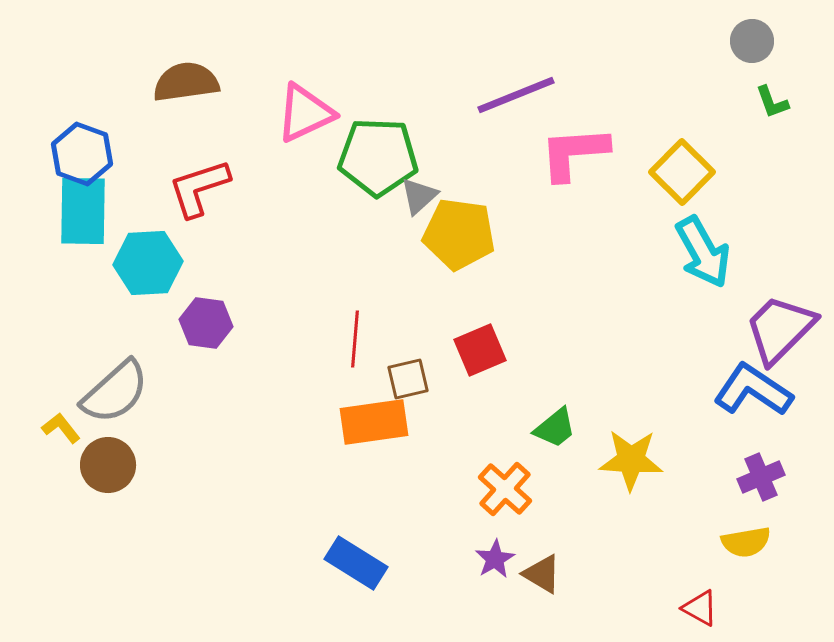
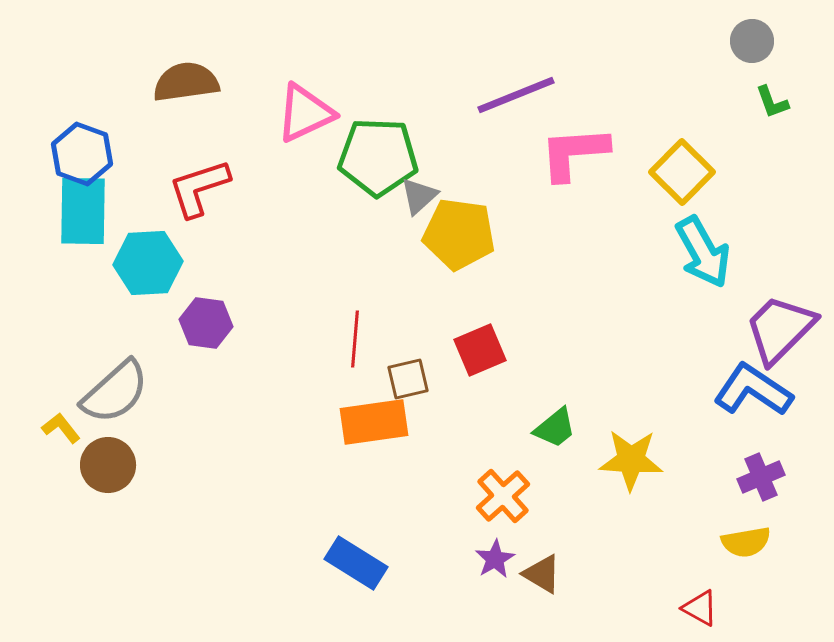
orange cross: moved 2 px left, 7 px down; rotated 6 degrees clockwise
